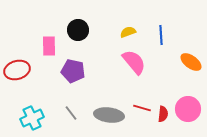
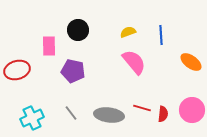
pink circle: moved 4 px right, 1 px down
